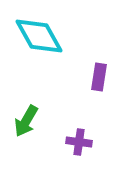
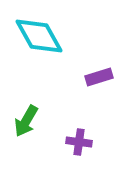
purple rectangle: rotated 64 degrees clockwise
